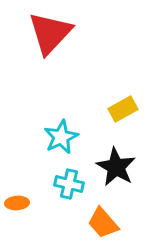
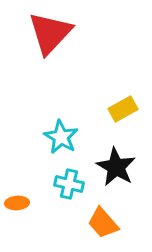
cyan star: rotated 16 degrees counterclockwise
